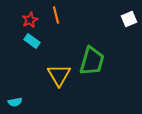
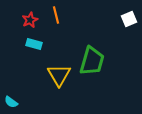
cyan rectangle: moved 2 px right, 3 px down; rotated 21 degrees counterclockwise
cyan semicircle: moved 4 px left; rotated 48 degrees clockwise
